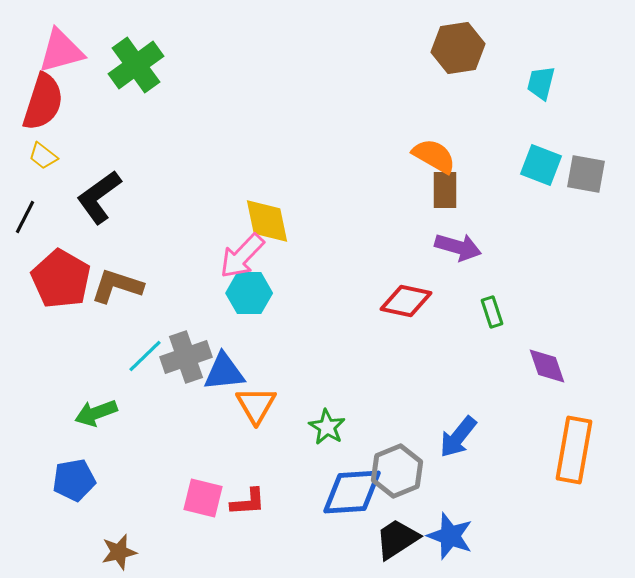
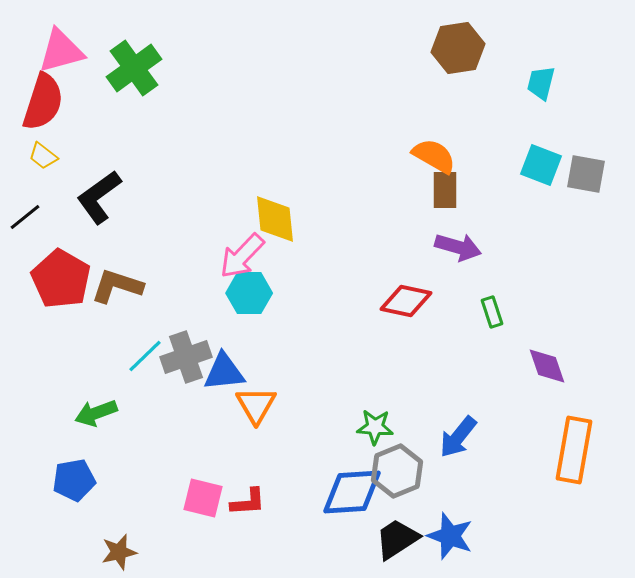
green cross: moved 2 px left, 3 px down
black line: rotated 24 degrees clockwise
yellow diamond: moved 8 px right, 2 px up; rotated 6 degrees clockwise
green star: moved 48 px right; rotated 27 degrees counterclockwise
